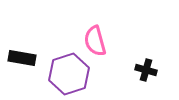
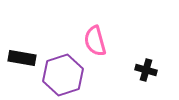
purple hexagon: moved 6 px left, 1 px down
